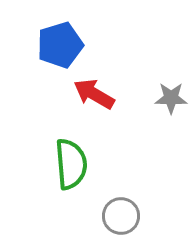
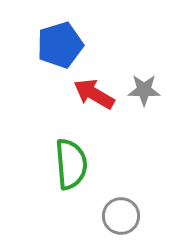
gray star: moved 27 px left, 8 px up
